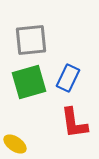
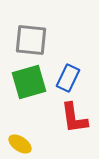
gray square: rotated 12 degrees clockwise
red L-shape: moved 5 px up
yellow ellipse: moved 5 px right
